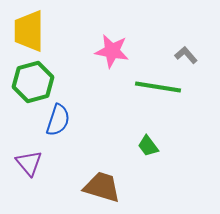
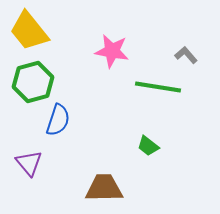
yellow trapezoid: rotated 39 degrees counterclockwise
green trapezoid: rotated 15 degrees counterclockwise
brown trapezoid: moved 2 px right, 1 px down; rotated 18 degrees counterclockwise
